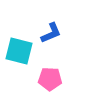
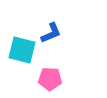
cyan square: moved 3 px right, 1 px up
